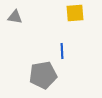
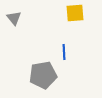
gray triangle: moved 1 px left, 1 px down; rotated 42 degrees clockwise
blue line: moved 2 px right, 1 px down
